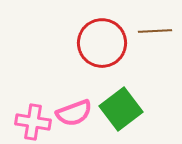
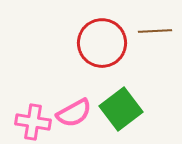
pink semicircle: rotated 9 degrees counterclockwise
